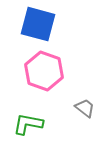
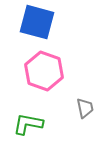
blue square: moved 1 px left, 2 px up
gray trapezoid: rotated 40 degrees clockwise
